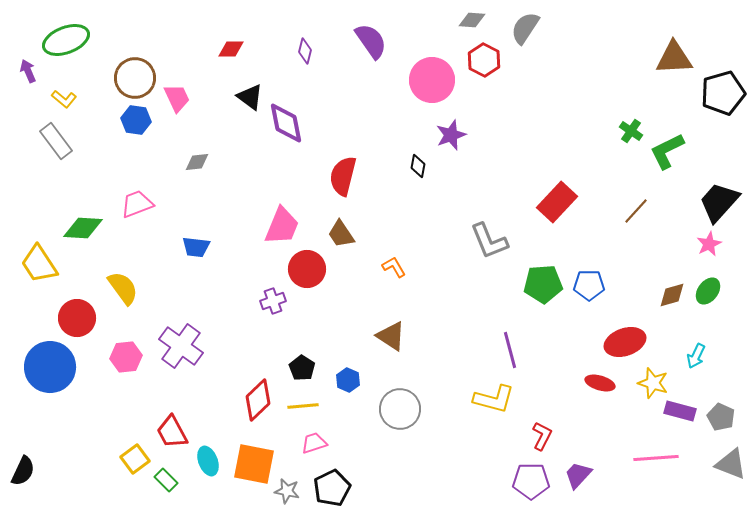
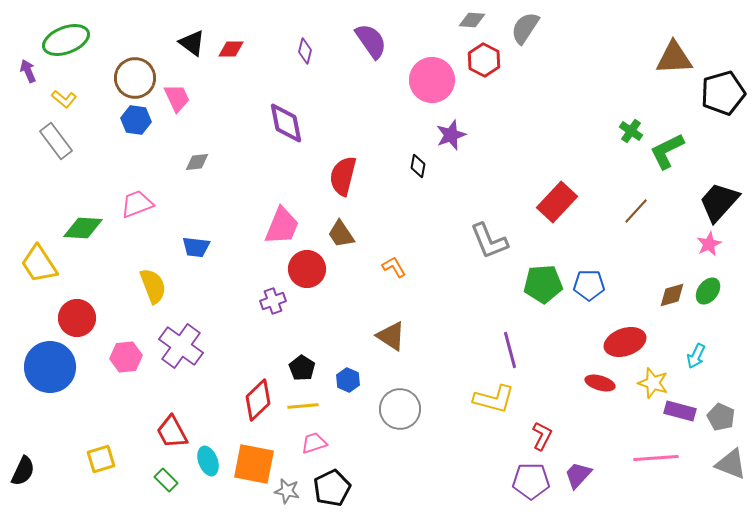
black triangle at (250, 97): moved 58 px left, 54 px up
yellow semicircle at (123, 288): moved 30 px right, 2 px up; rotated 15 degrees clockwise
yellow square at (135, 459): moved 34 px left; rotated 20 degrees clockwise
